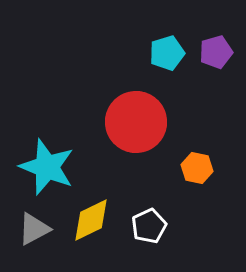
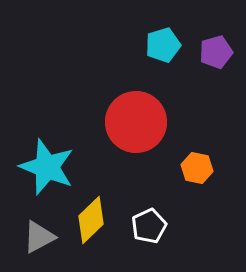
cyan pentagon: moved 4 px left, 8 px up
yellow diamond: rotated 18 degrees counterclockwise
gray triangle: moved 5 px right, 8 px down
